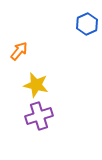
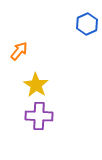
yellow star: rotated 20 degrees clockwise
purple cross: rotated 20 degrees clockwise
